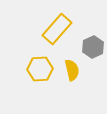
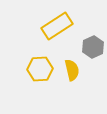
yellow rectangle: moved 3 px up; rotated 16 degrees clockwise
